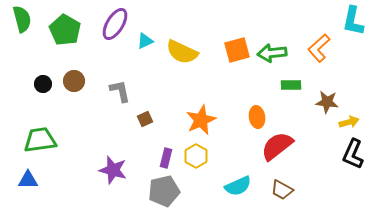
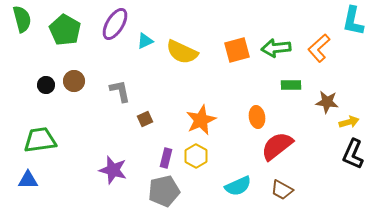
green arrow: moved 4 px right, 5 px up
black circle: moved 3 px right, 1 px down
